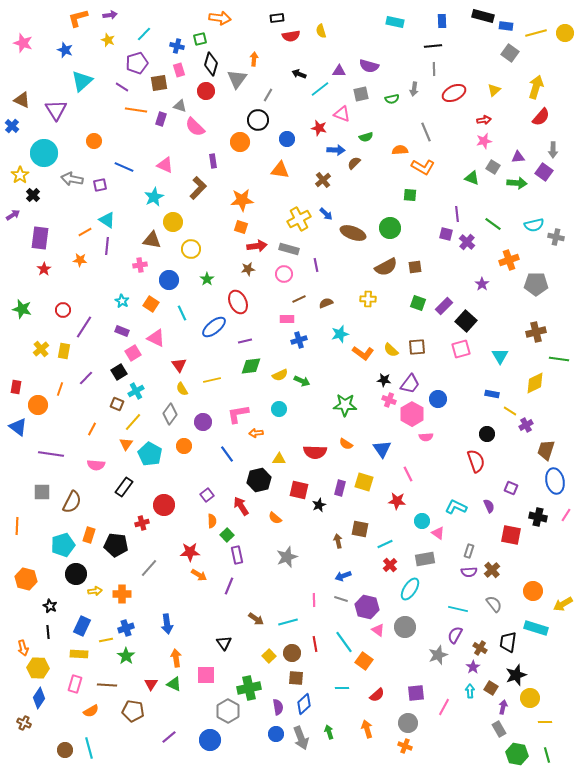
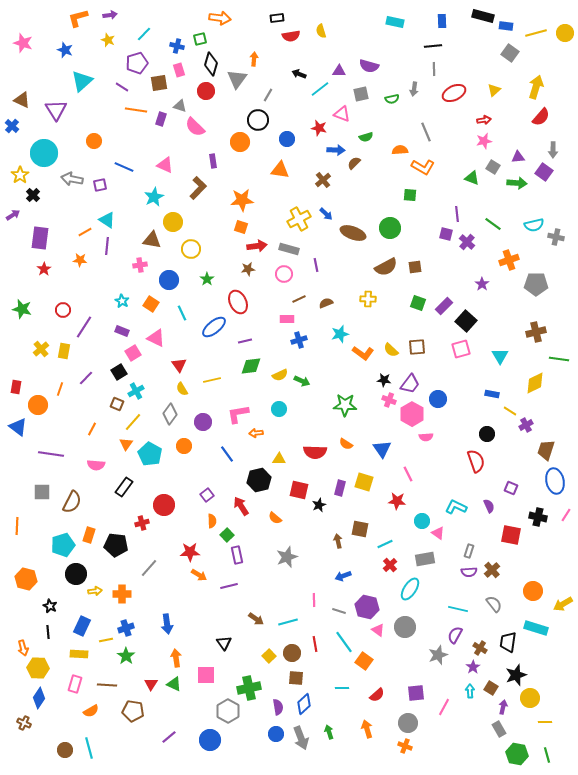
purple line at (229, 586): rotated 54 degrees clockwise
gray line at (341, 599): moved 2 px left, 12 px down
